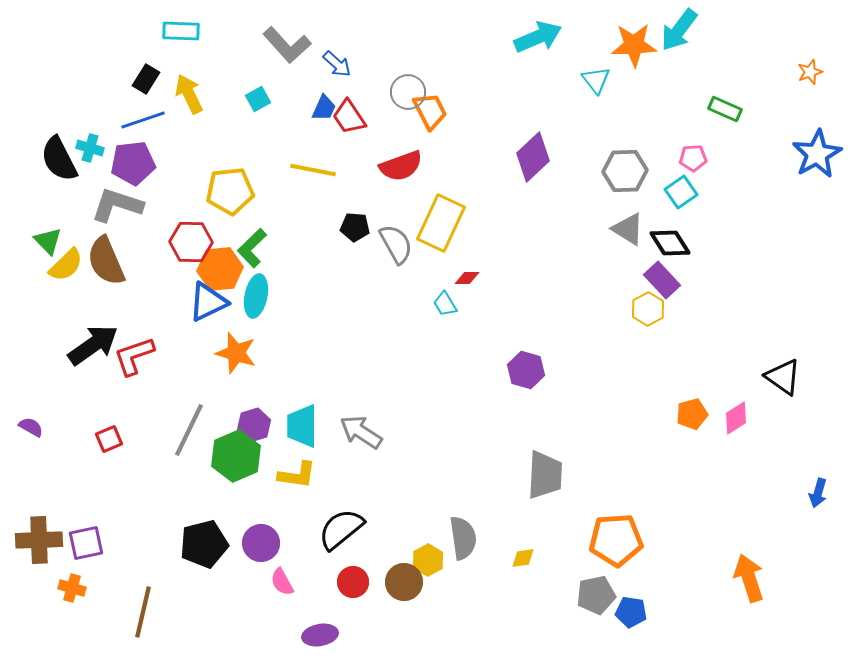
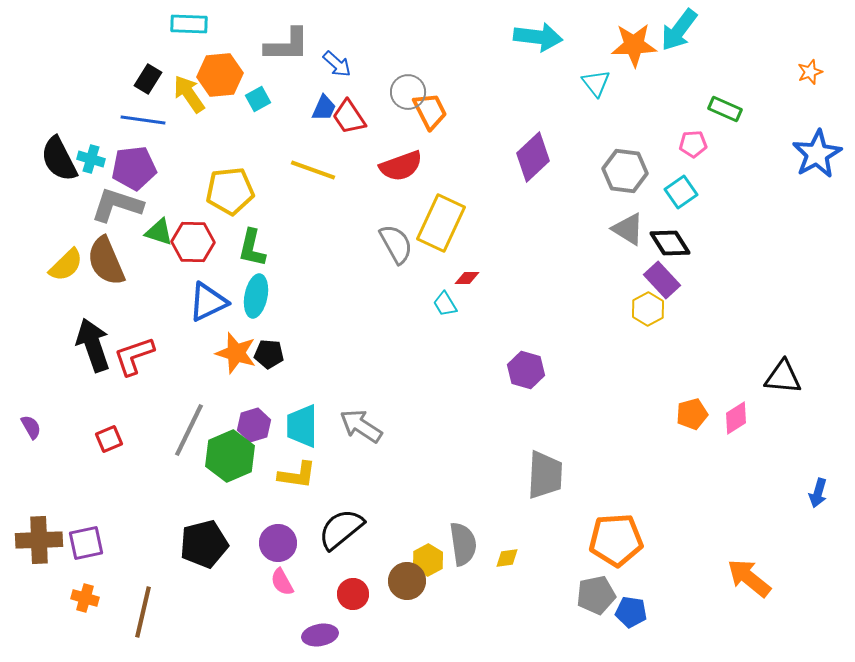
cyan rectangle at (181, 31): moved 8 px right, 7 px up
cyan arrow at (538, 37): rotated 30 degrees clockwise
gray L-shape at (287, 45): rotated 48 degrees counterclockwise
black rectangle at (146, 79): moved 2 px right
cyan triangle at (596, 80): moved 3 px down
yellow arrow at (189, 94): rotated 9 degrees counterclockwise
blue line at (143, 120): rotated 27 degrees clockwise
cyan cross at (90, 148): moved 1 px right, 11 px down
pink pentagon at (693, 158): moved 14 px up
purple pentagon at (133, 163): moved 1 px right, 5 px down
yellow line at (313, 170): rotated 9 degrees clockwise
gray hexagon at (625, 171): rotated 9 degrees clockwise
black pentagon at (355, 227): moved 86 px left, 127 px down
green triangle at (48, 241): moved 111 px right, 9 px up; rotated 28 degrees counterclockwise
red hexagon at (191, 242): moved 2 px right
green L-shape at (252, 248): rotated 33 degrees counterclockwise
orange hexagon at (220, 269): moved 194 px up
black arrow at (93, 345): rotated 74 degrees counterclockwise
black triangle at (783, 377): rotated 30 degrees counterclockwise
purple semicircle at (31, 427): rotated 30 degrees clockwise
gray arrow at (361, 432): moved 6 px up
green hexagon at (236, 456): moved 6 px left
gray semicircle at (463, 538): moved 6 px down
purple circle at (261, 543): moved 17 px right
yellow diamond at (523, 558): moved 16 px left
orange arrow at (749, 578): rotated 33 degrees counterclockwise
red circle at (353, 582): moved 12 px down
brown circle at (404, 582): moved 3 px right, 1 px up
orange cross at (72, 588): moved 13 px right, 10 px down
